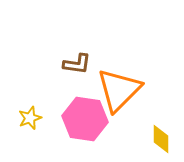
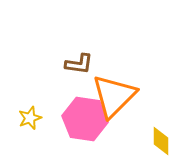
brown L-shape: moved 2 px right
orange triangle: moved 5 px left, 6 px down
yellow diamond: moved 2 px down
